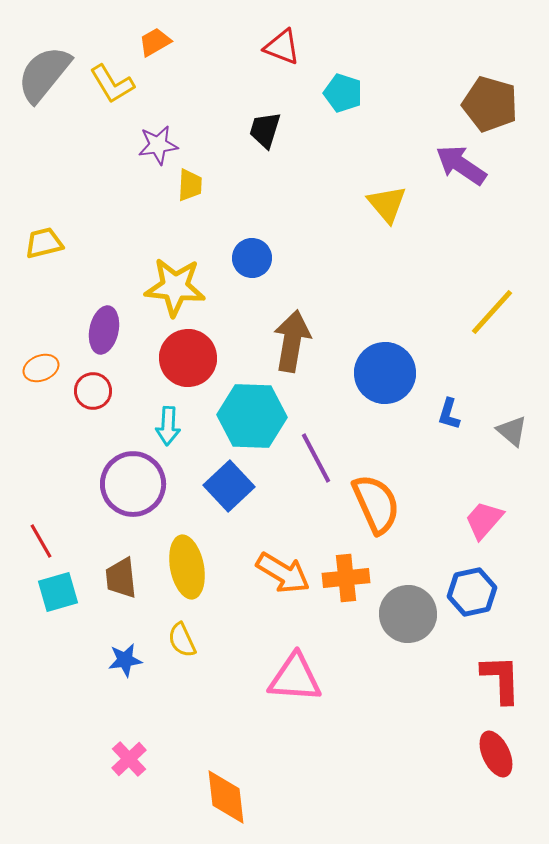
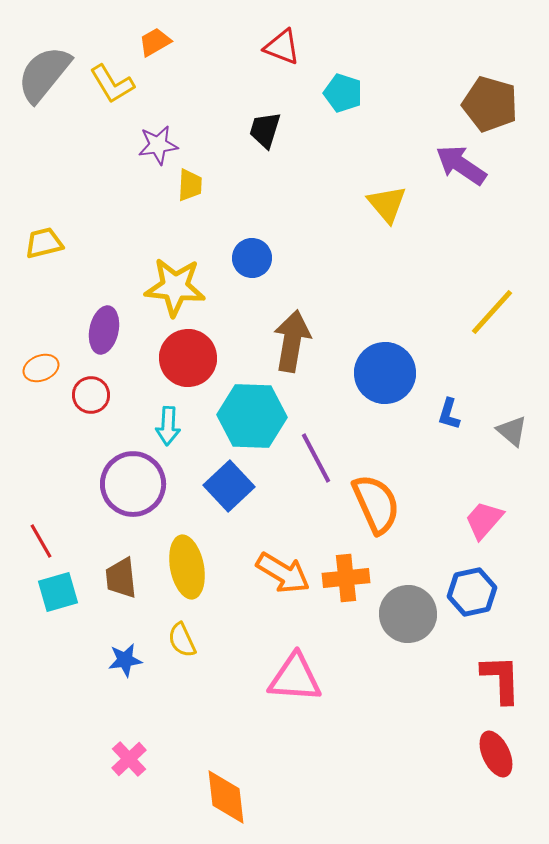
red circle at (93, 391): moved 2 px left, 4 px down
